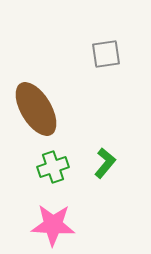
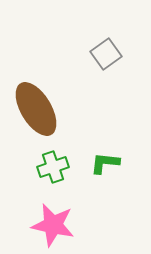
gray square: rotated 28 degrees counterclockwise
green L-shape: rotated 124 degrees counterclockwise
pink star: rotated 9 degrees clockwise
